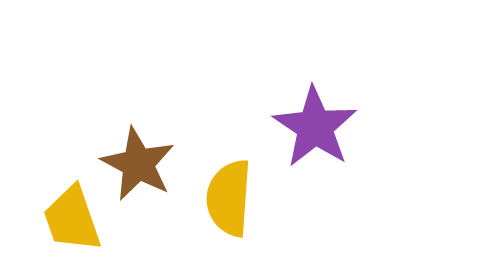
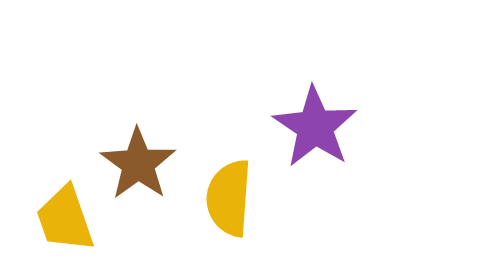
brown star: rotated 8 degrees clockwise
yellow trapezoid: moved 7 px left
